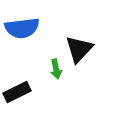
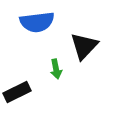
blue semicircle: moved 15 px right, 6 px up
black triangle: moved 5 px right, 3 px up
